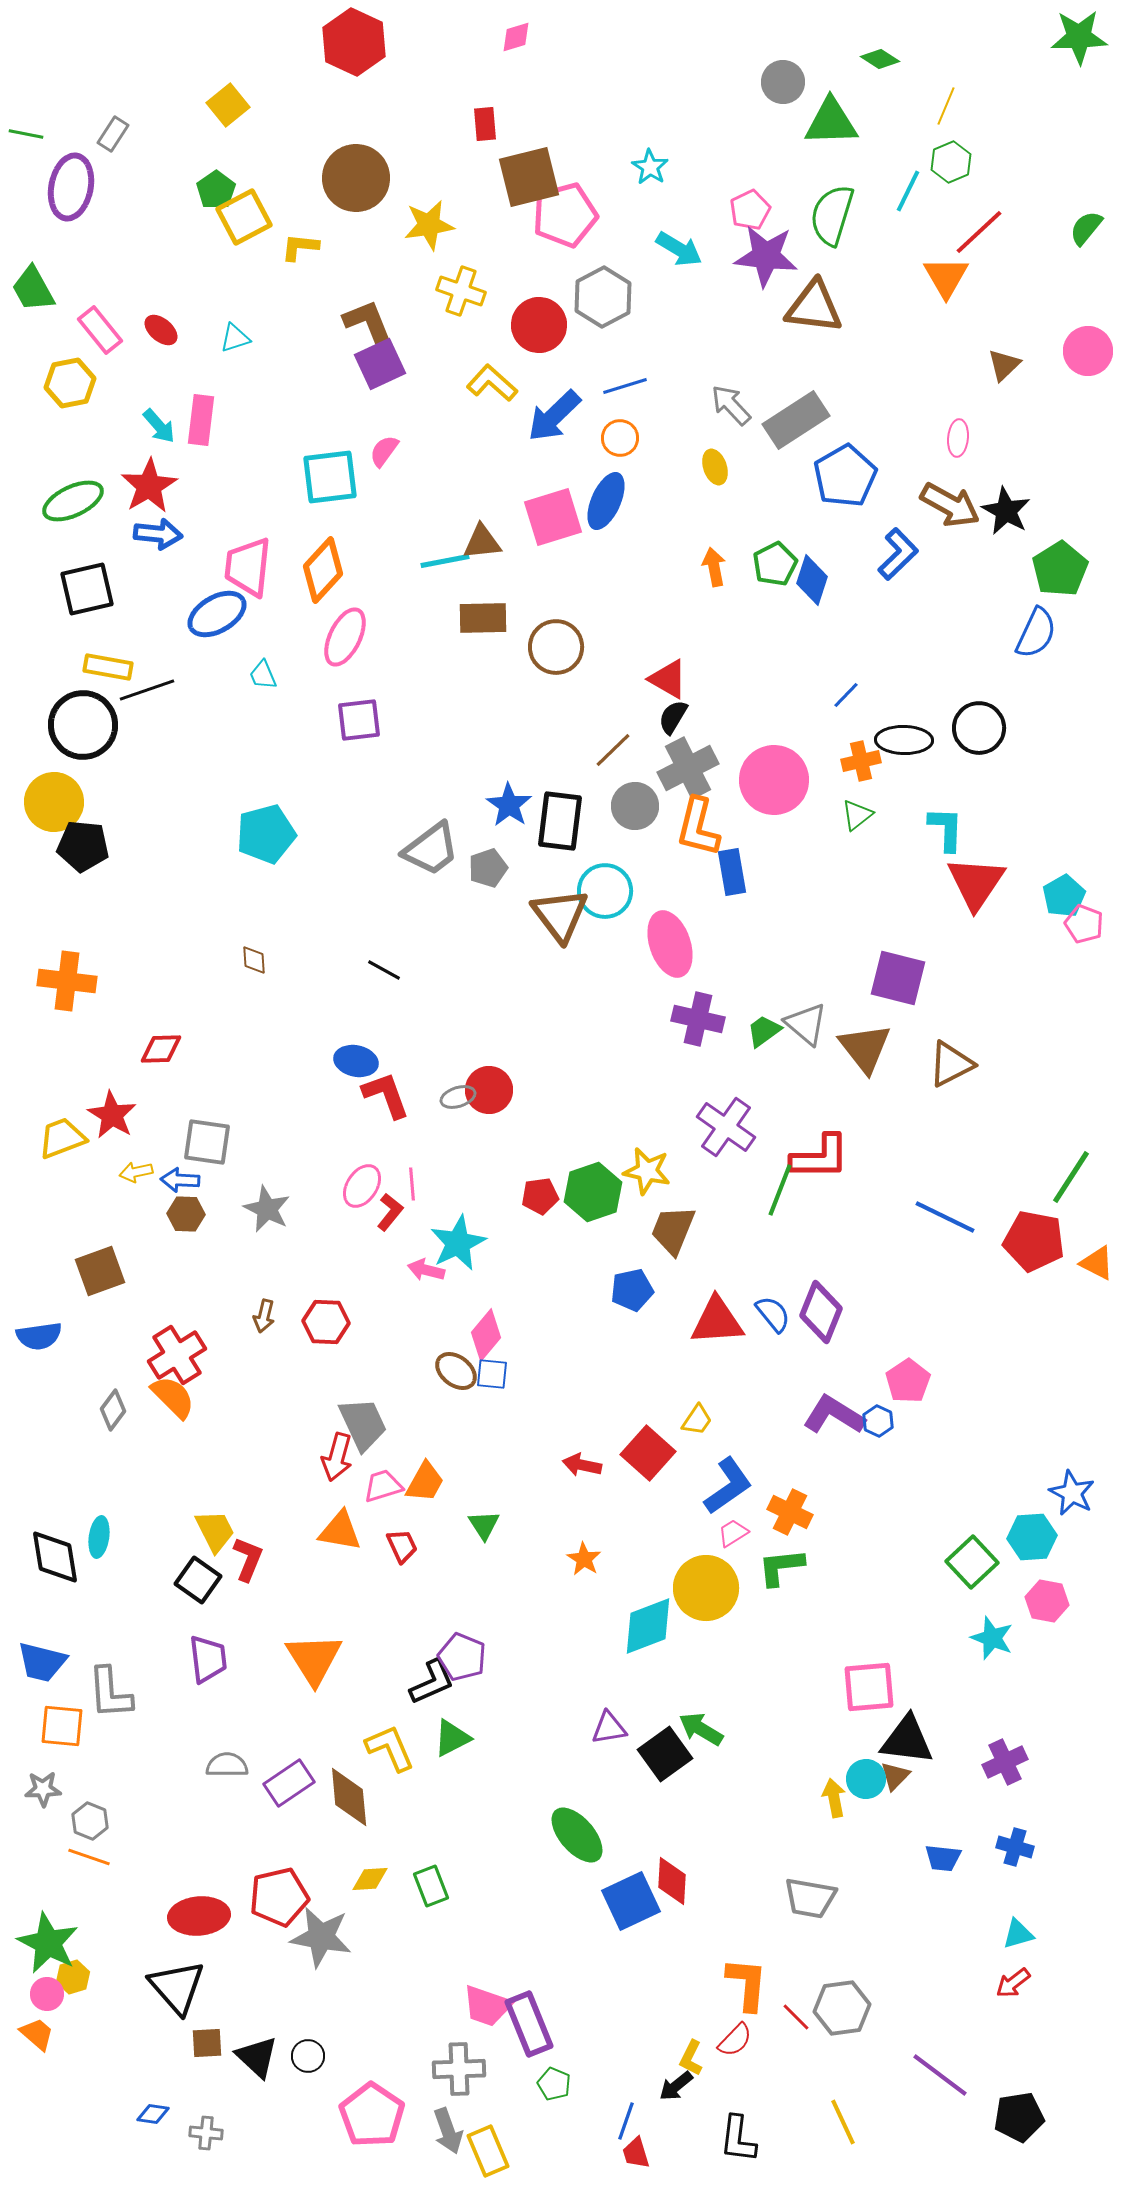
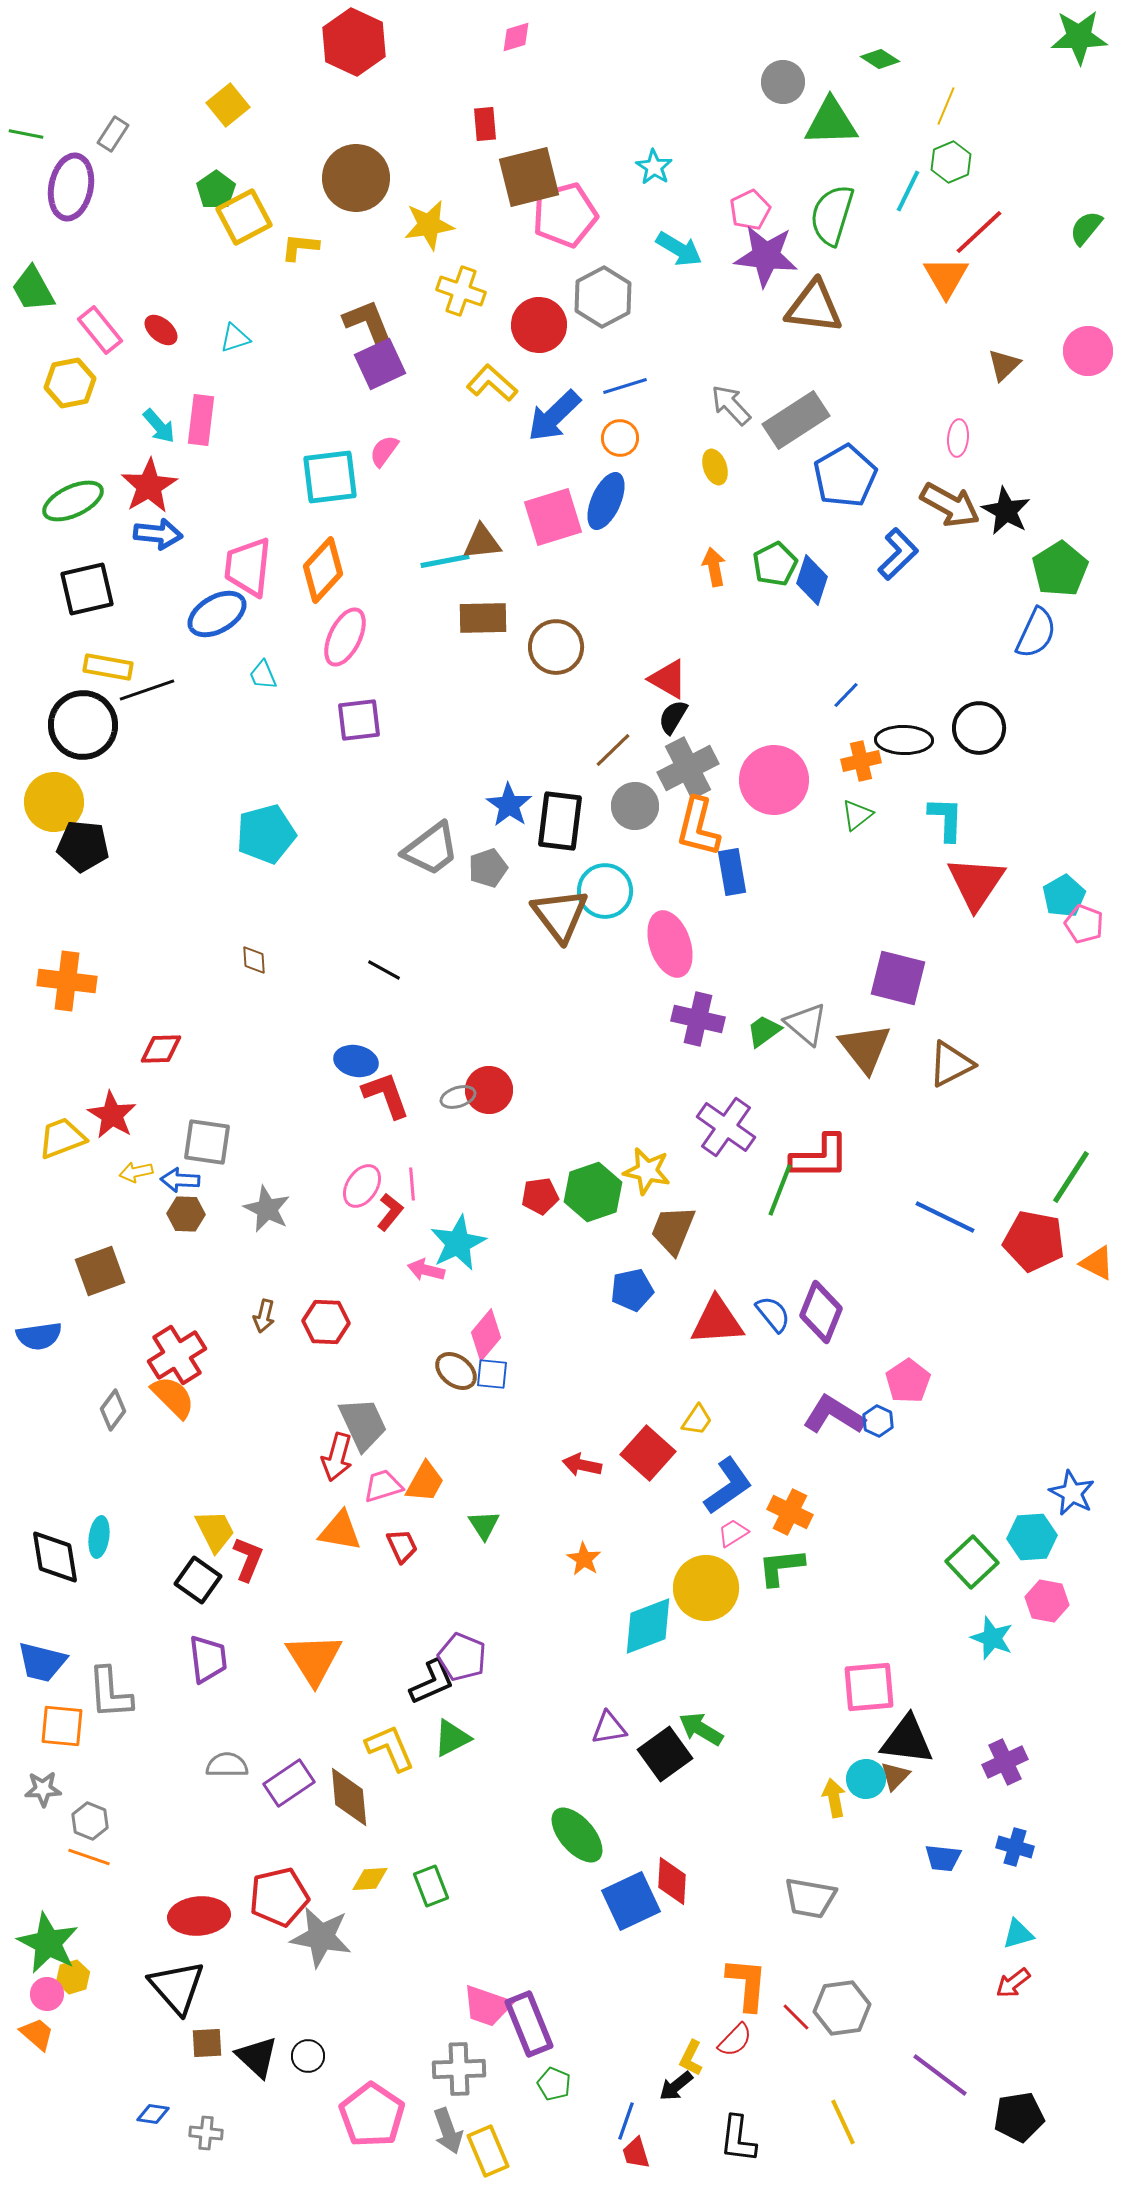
cyan star at (650, 167): moved 4 px right
cyan L-shape at (946, 829): moved 10 px up
